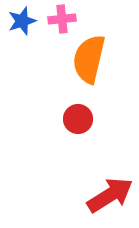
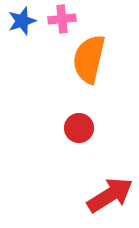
red circle: moved 1 px right, 9 px down
